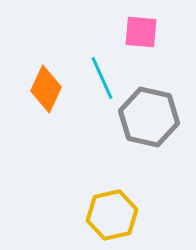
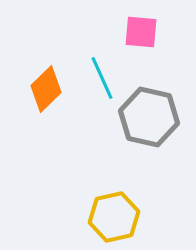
orange diamond: rotated 21 degrees clockwise
yellow hexagon: moved 2 px right, 2 px down
